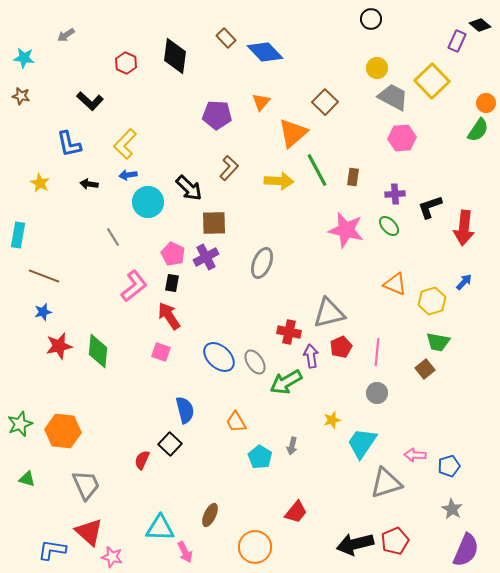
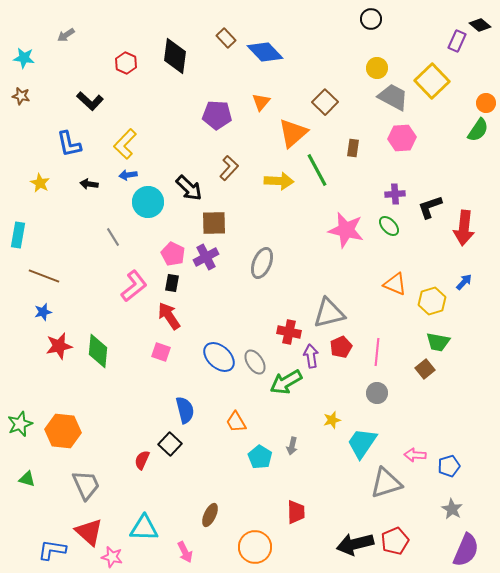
brown rectangle at (353, 177): moved 29 px up
red trapezoid at (296, 512): rotated 40 degrees counterclockwise
cyan triangle at (160, 528): moved 16 px left
